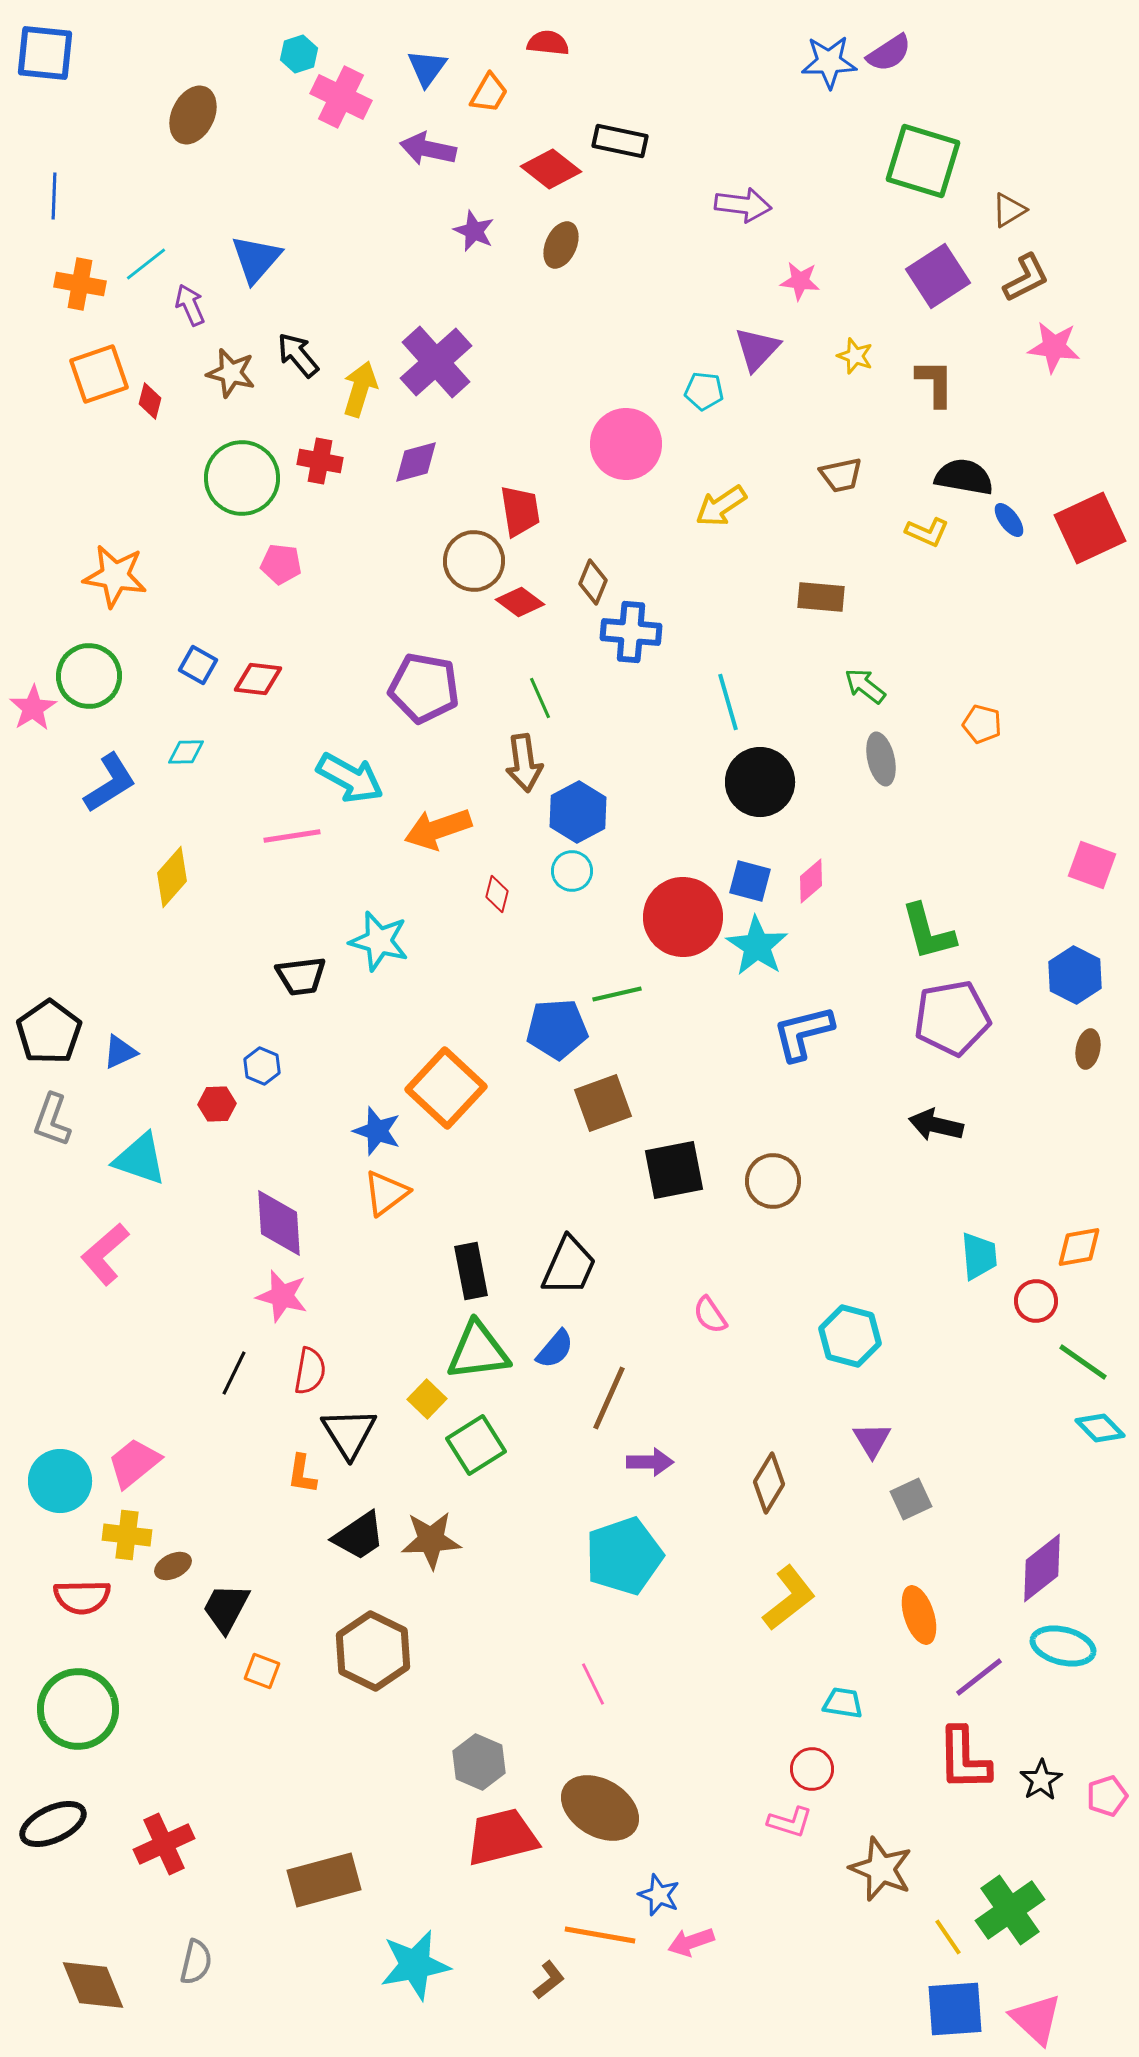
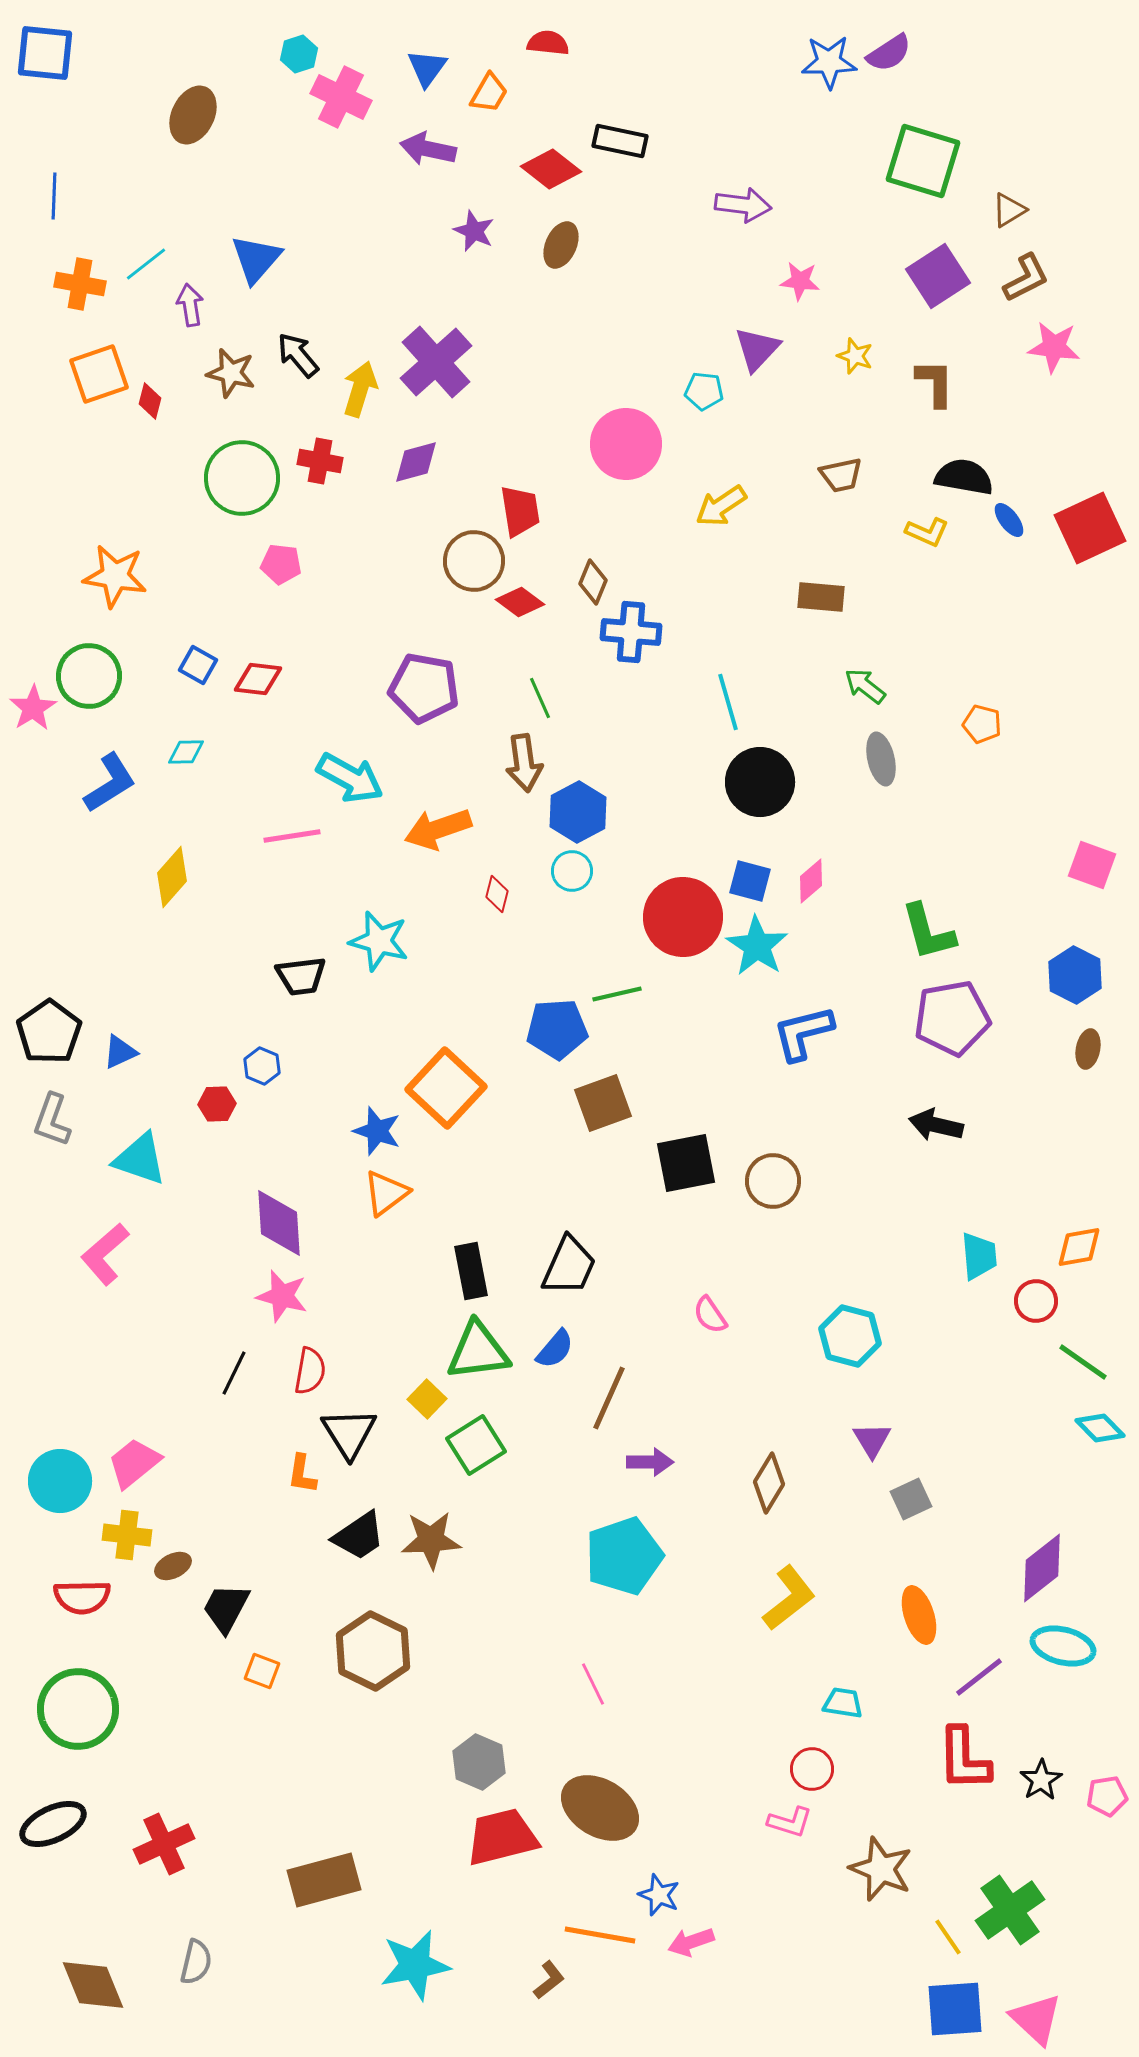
purple arrow at (190, 305): rotated 15 degrees clockwise
black square at (674, 1170): moved 12 px right, 7 px up
pink pentagon at (1107, 1796): rotated 9 degrees clockwise
